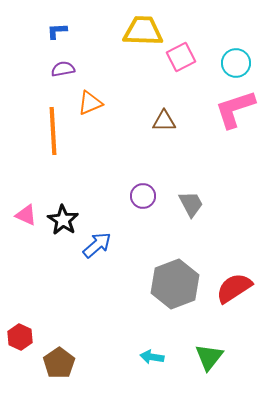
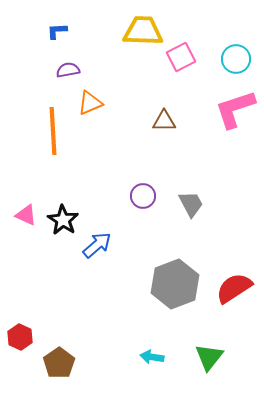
cyan circle: moved 4 px up
purple semicircle: moved 5 px right, 1 px down
